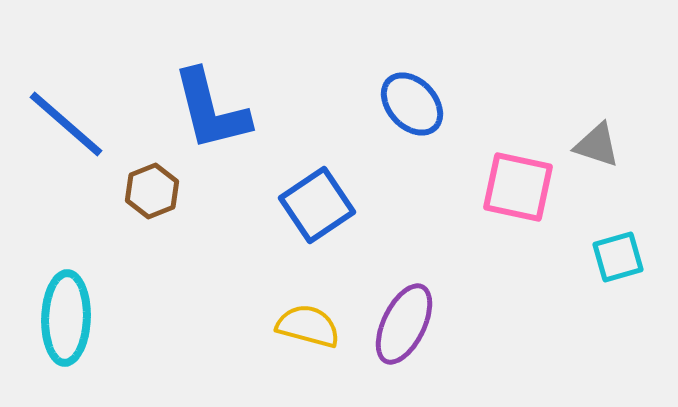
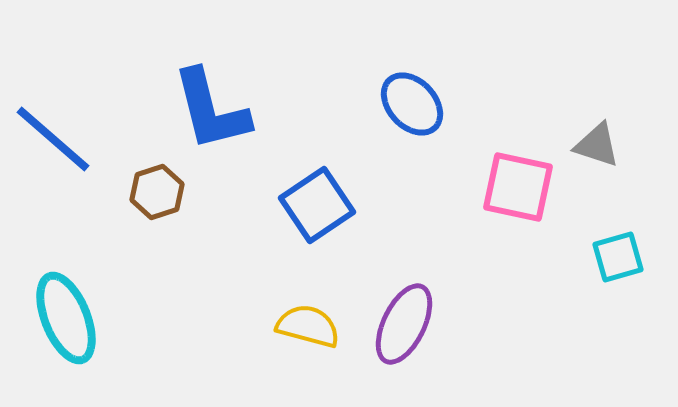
blue line: moved 13 px left, 15 px down
brown hexagon: moved 5 px right, 1 px down; rotated 4 degrees clockwise
cyan ellipse: rotated 24 degrees counterclockwise
